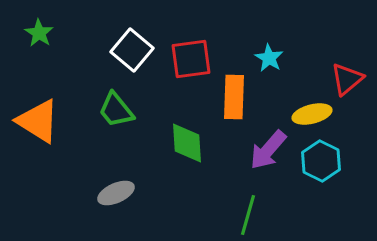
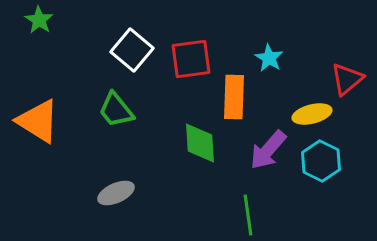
green star: moved 13 px up
green diamond: moved 13 px right
green line: rotated 24 degrees counterclockwise
